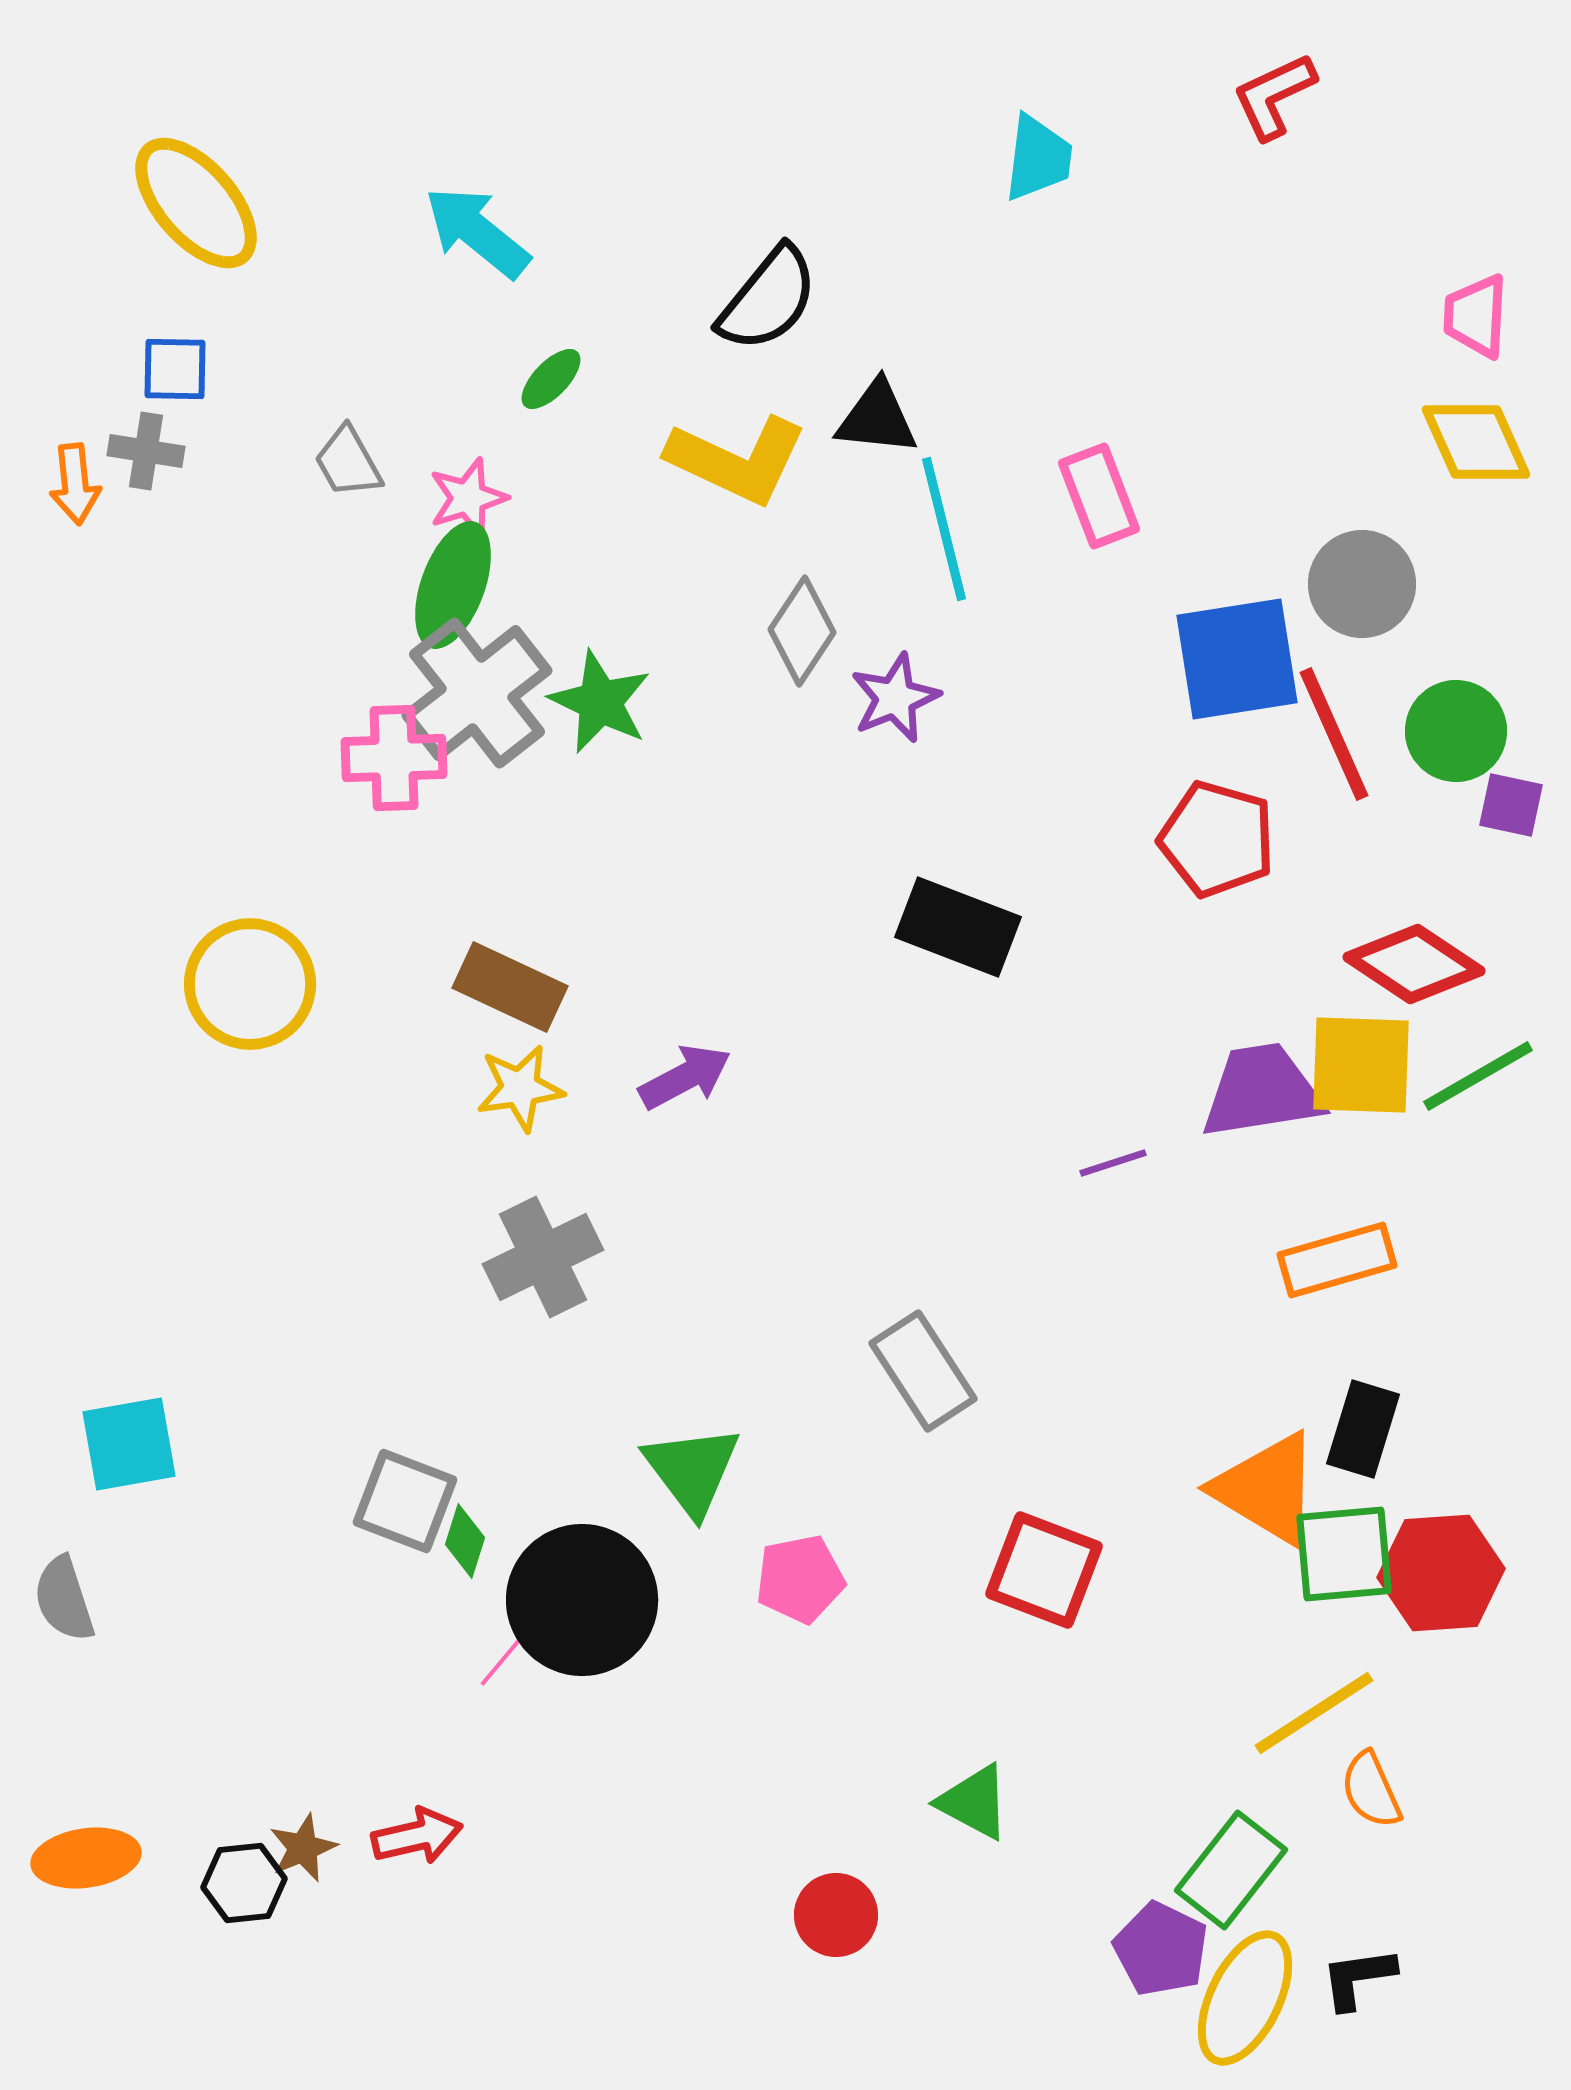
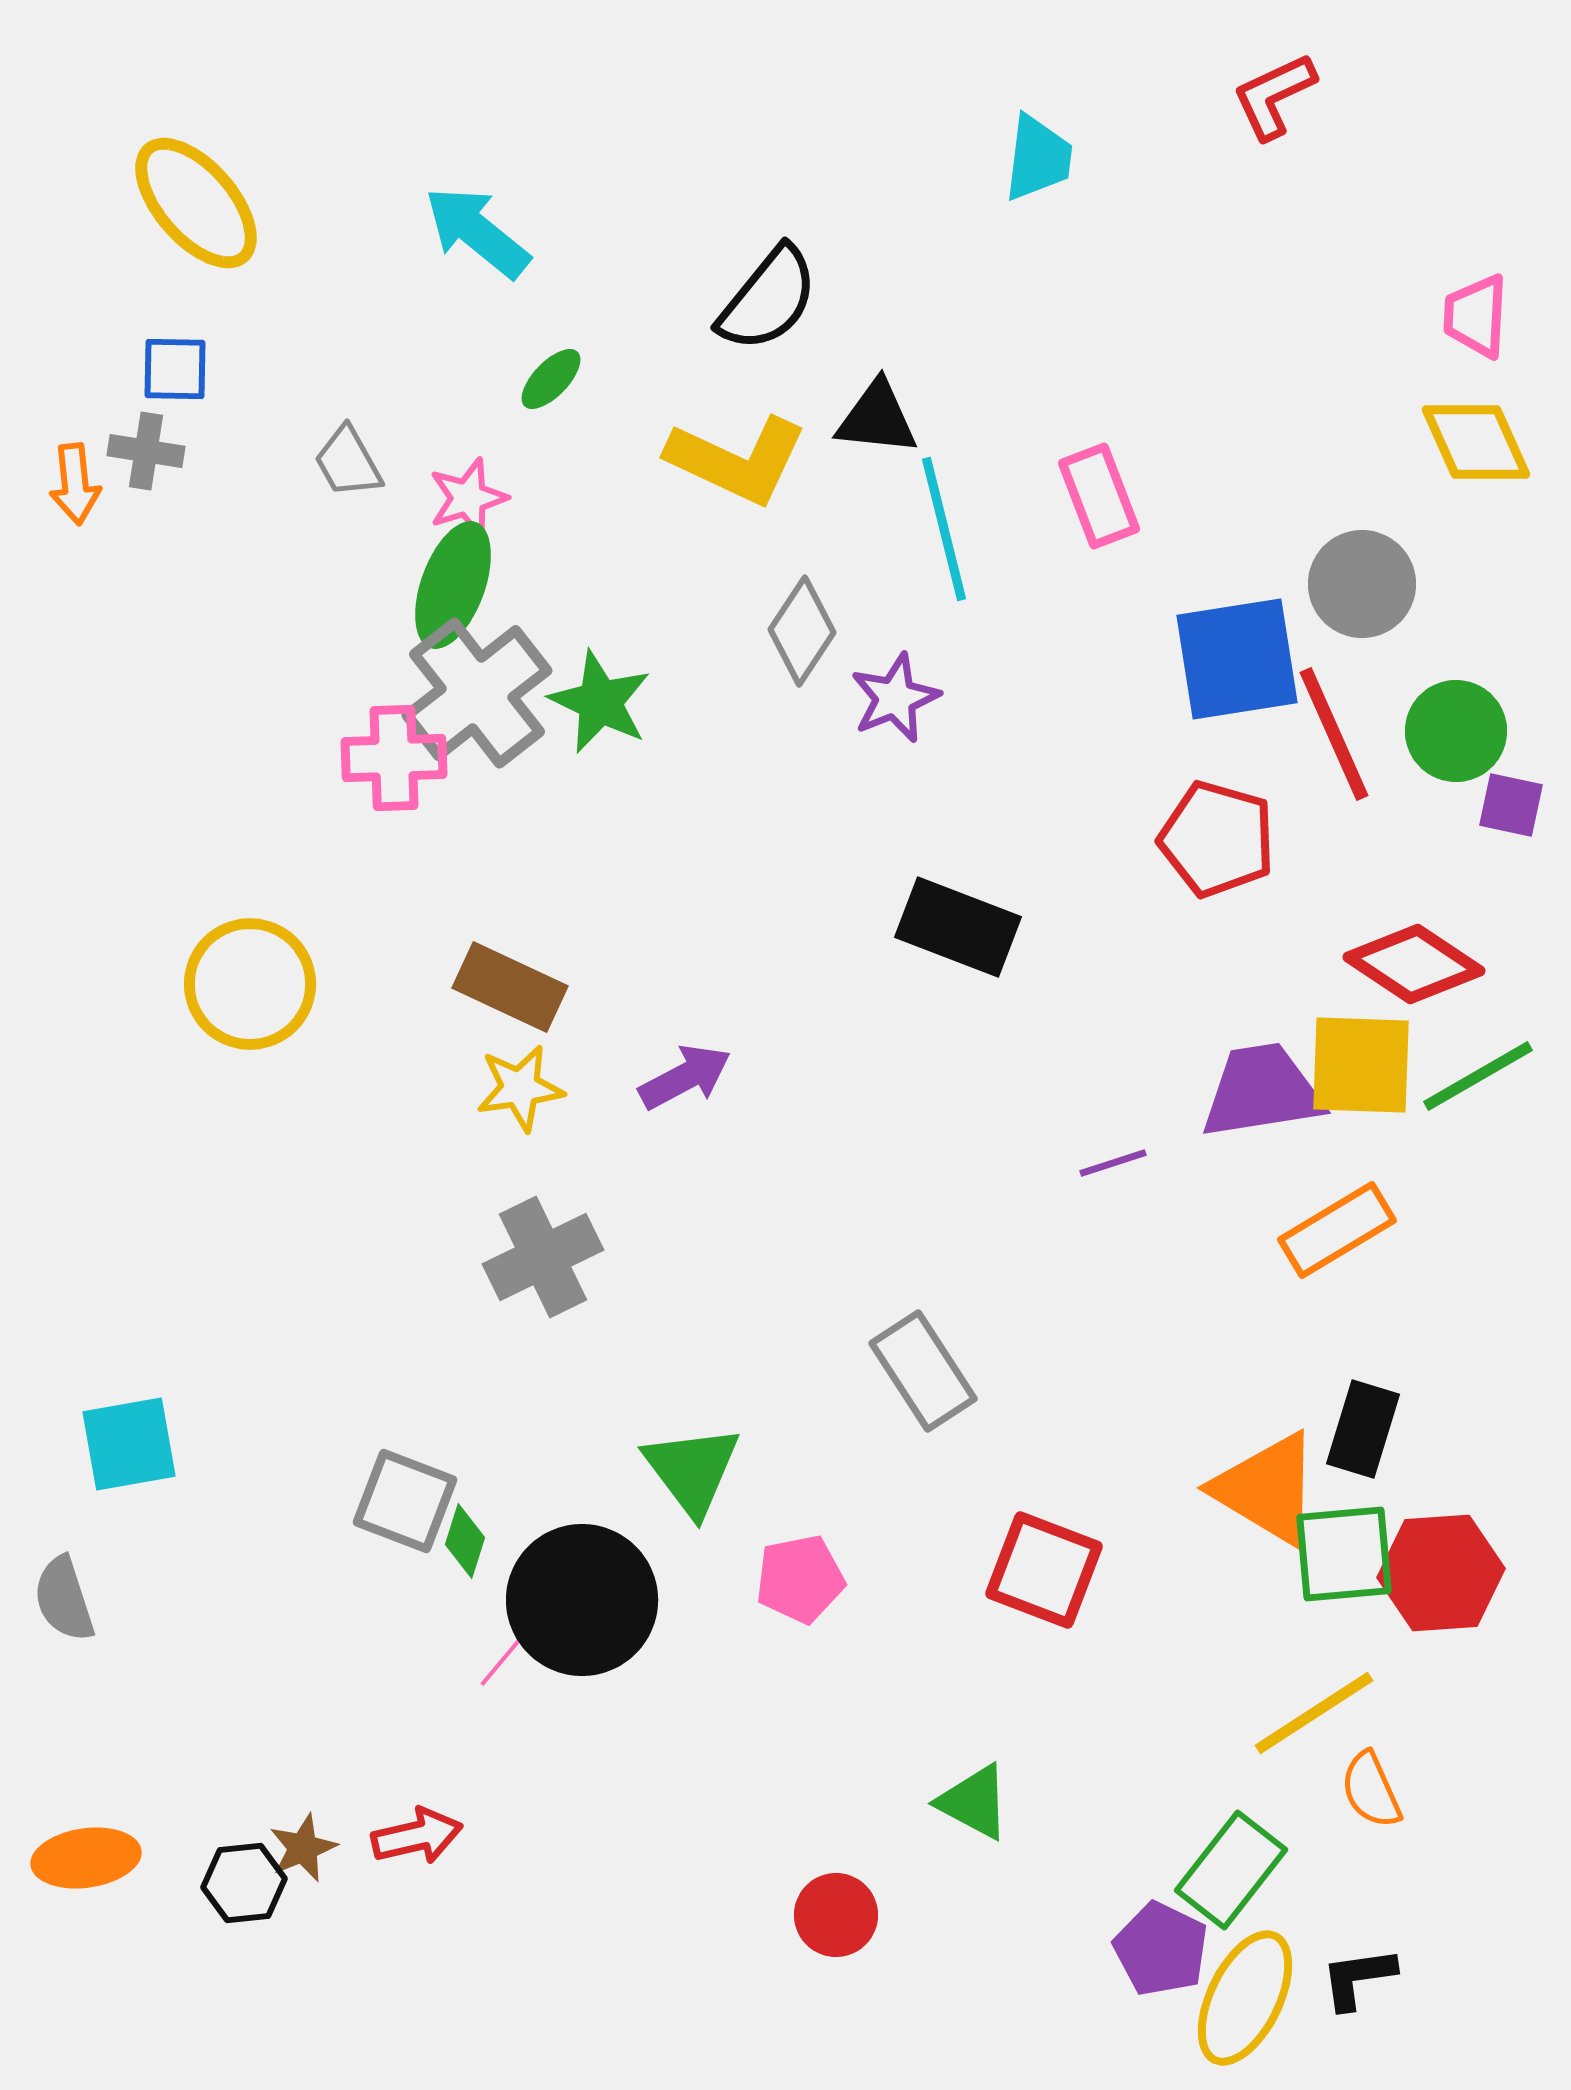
orange rectangle at (1337, 1260): moved 30 px up; rotated 15 degrees counterclockwise
